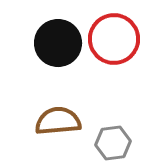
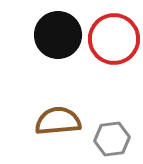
black circle: moved 8 px up
gray hexagon: moved 1 px left, 4 px up
